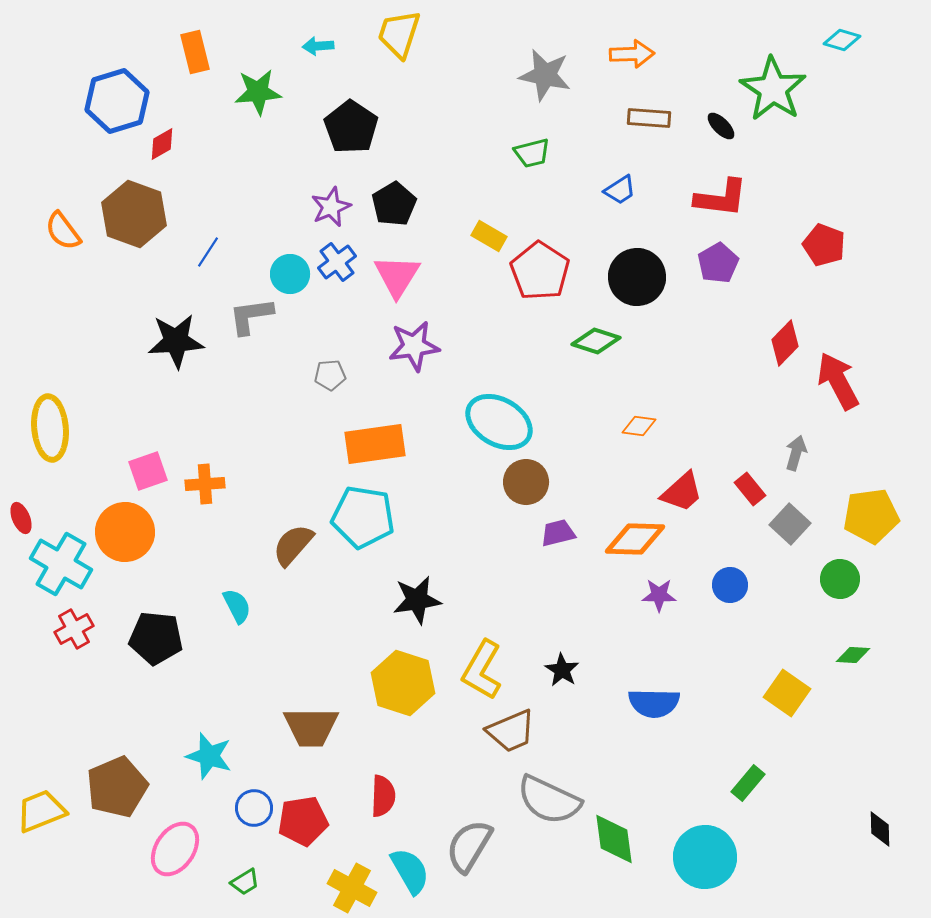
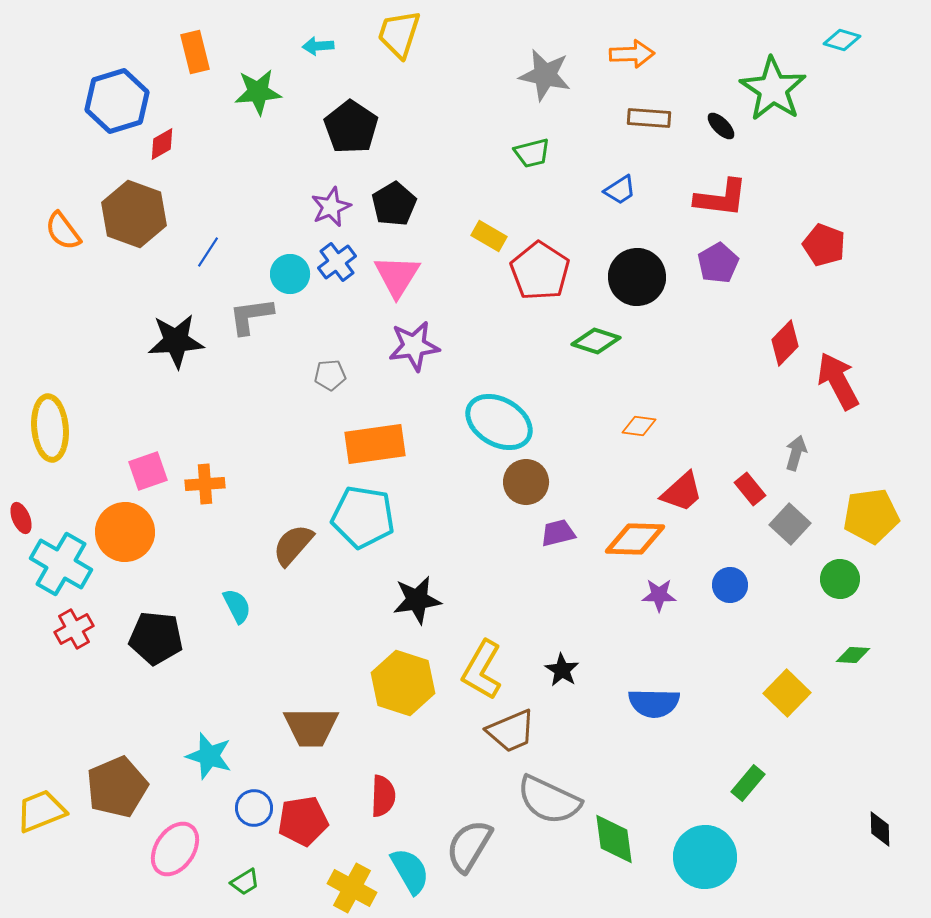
yellow square at (787, 693): rotated 9 degrees clockwise
